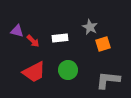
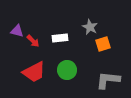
green circle: moved 1 px left
